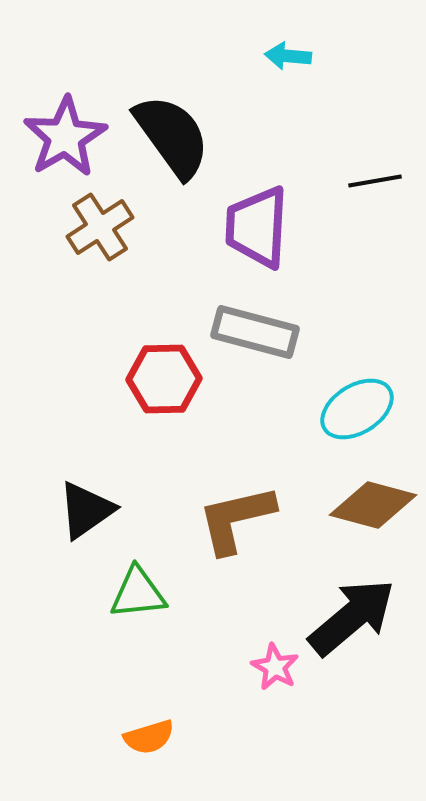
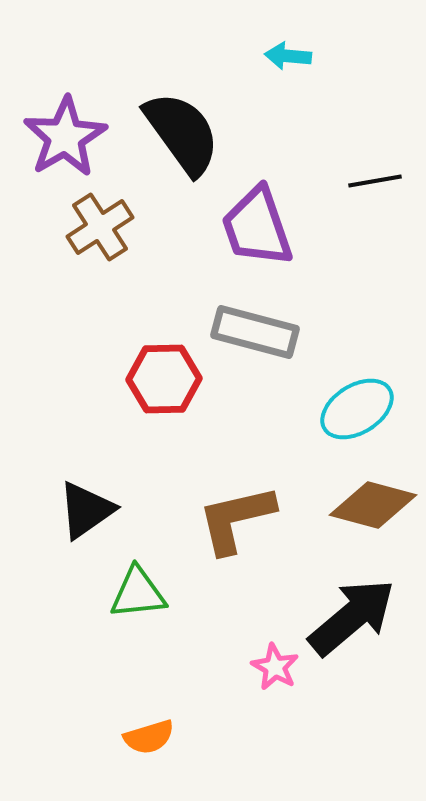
black semicircle: moved 10 px right, 3 px up
purple trapezoid: rotated 22 degrees counterclockwise
